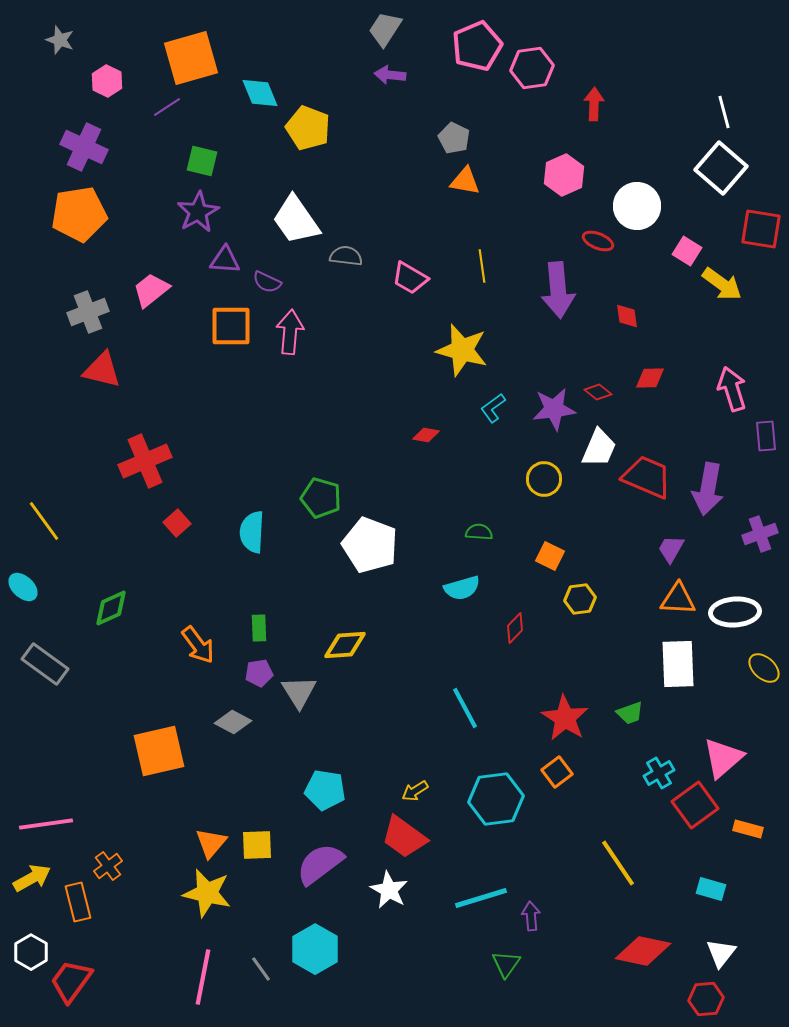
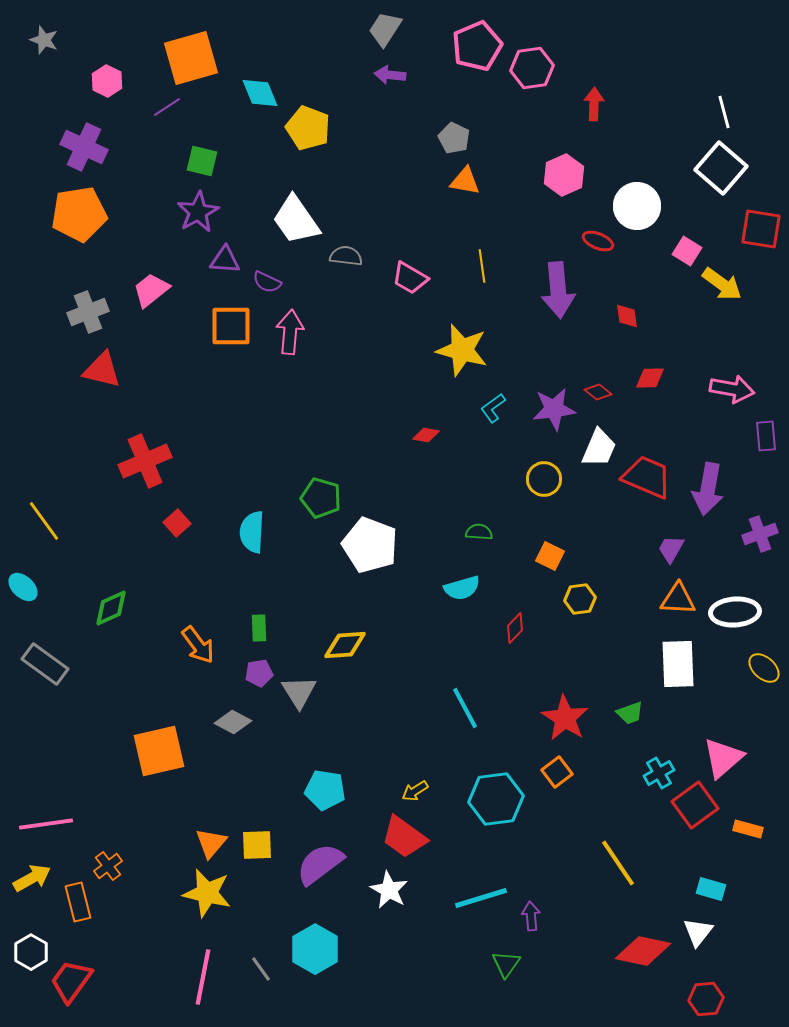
gray star at (60, 40): moved 16 px left
pink arrow at (732, 389): rotated 117 degrees clockwise
white triangle at (721, 953): moved 23 px left, 21 px up
